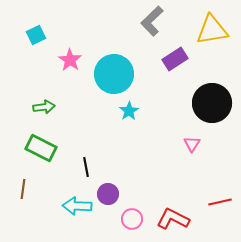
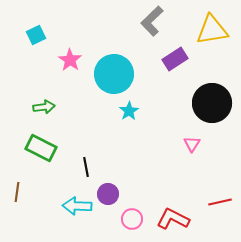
brown line: moved 6 px left, 3 px down
